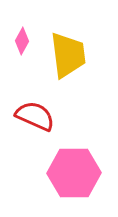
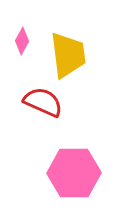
red semicircle: moved 8 px right, 14 px up
